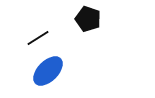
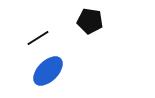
black pentagon: moved 2 px right, 2 px down; rotated 10 degrees counterclockwise
